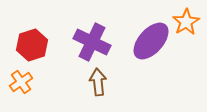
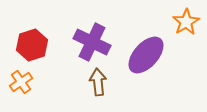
purple ellipse: moved 5 px left, 14 px down
